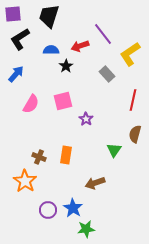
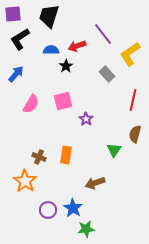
red arrow: moved 3 px left
